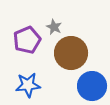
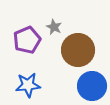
brown circle: moved 7 px right, 3 px up
